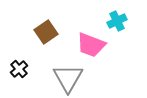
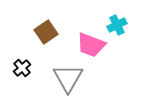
cyan cross: moved 4 px down
black cross: moved 3 px right, 1 px up
